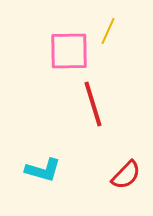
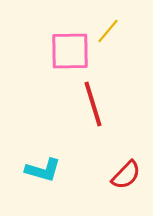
yellow line: rotated 16 degrees clockwise
pink square: moved 1 px right
